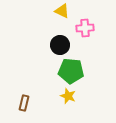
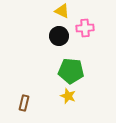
black circle: moved 1 px left, 9 px up
